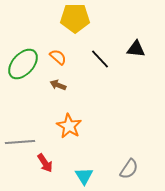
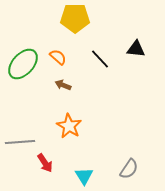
brown arrow: moved 5 px right
